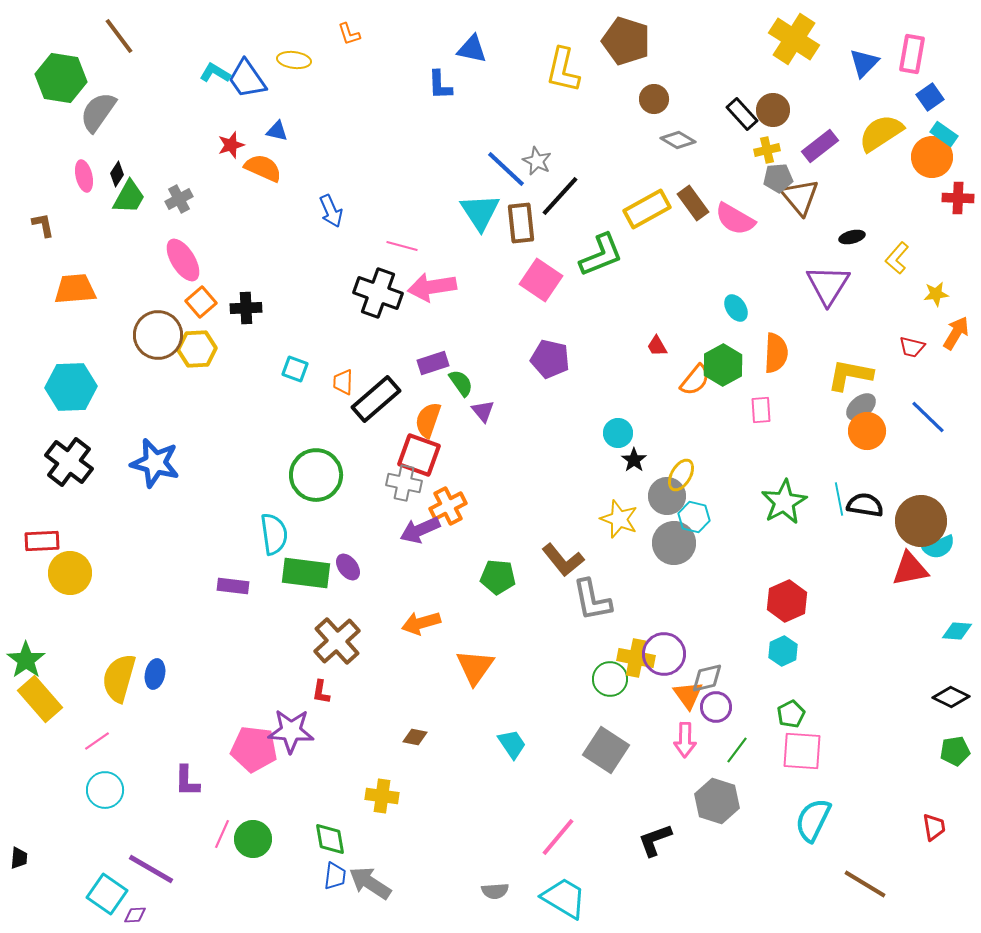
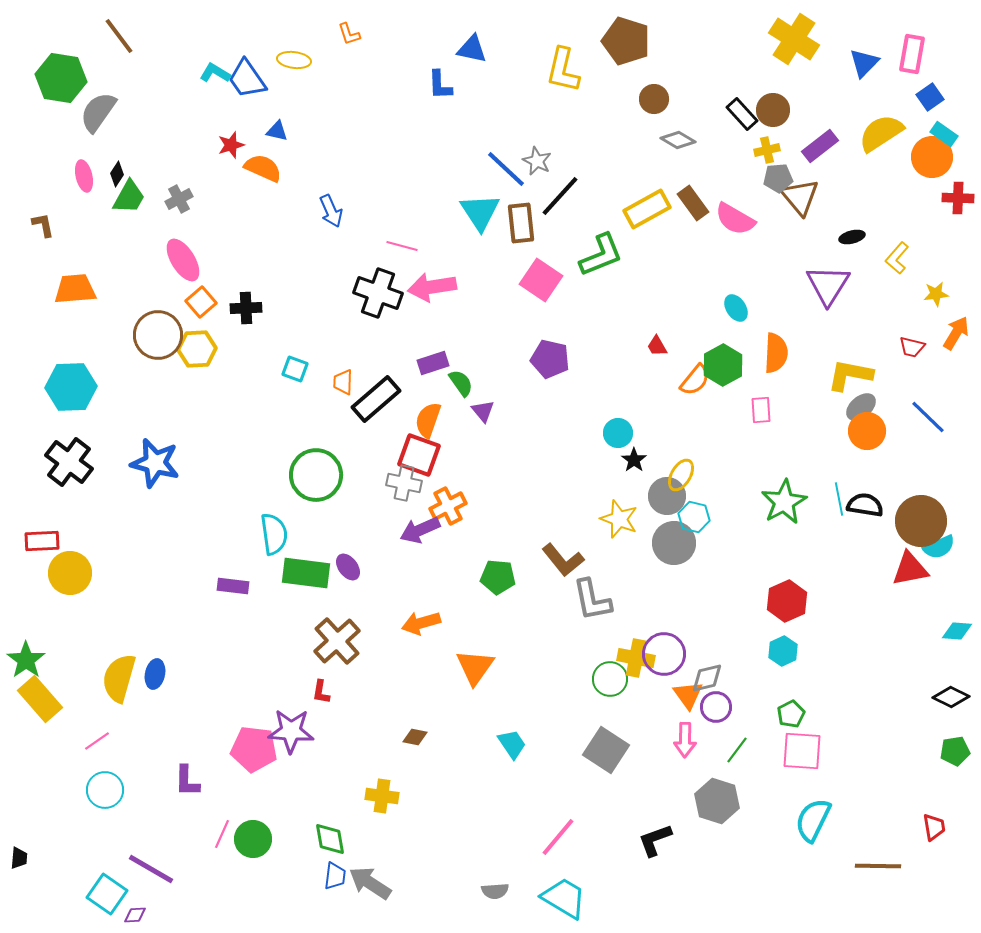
brown line at (865, 884): moved 13 px right, 18 px up; rotated 30 degrees counterclockwise
